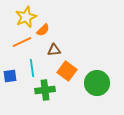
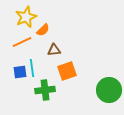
orange square: rotated 36 degrees clockwise
blue square: moved 10 px right, 4 px up
green circle: moved 12 px right, 7 px down
